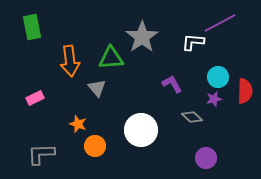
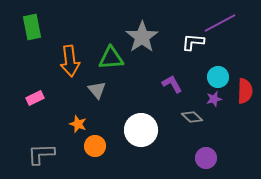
gray triangle: moved 2 px down
